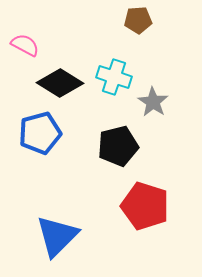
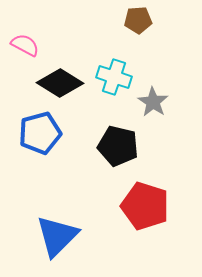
black pentagon: rotated 27 degrees clockwise
